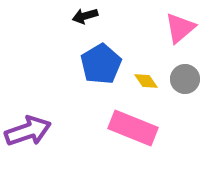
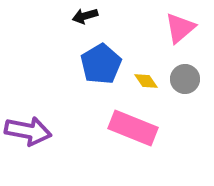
purple arrow: rotated 30 degrees clockwise
